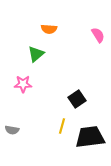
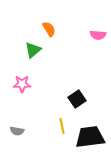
orange semicircle: rotated 126 degrees counterclockwise
pink semicircle: rotated 126 degrees clockwise
green triangle: moved 3 px left, 4 px up
pink star: moved 1 px left
yellow line: rotated 28 degrees counterclockwise
gray semicircle: moved 5 px right, 1 px down
